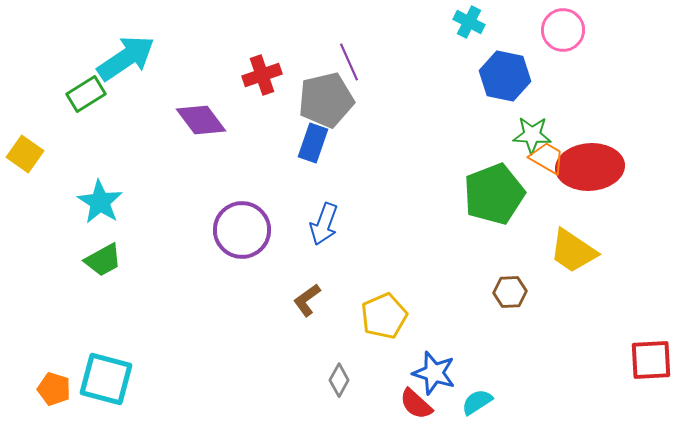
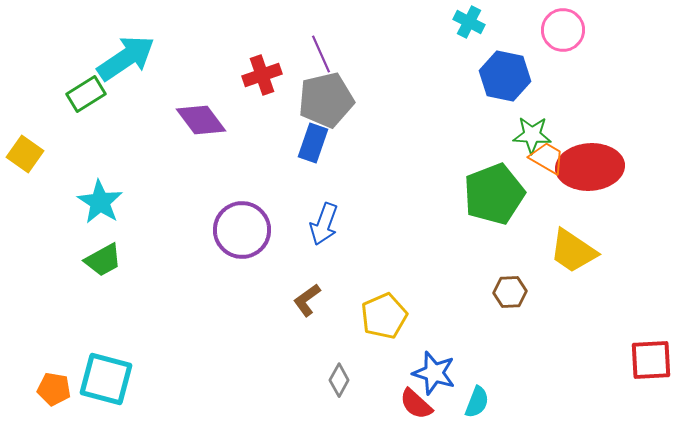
purple line: moved 28 px left, 8 px up
orange pentagon: rotated 8 degrees counterclockwise
cyan semicircle: rotated 144 degrees clockwise
